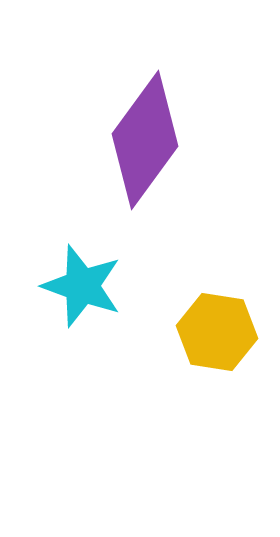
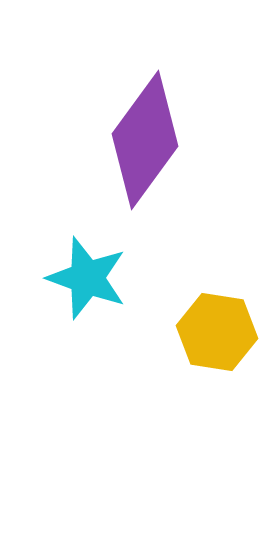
cyan star: moved 5 px right, 8 px up
